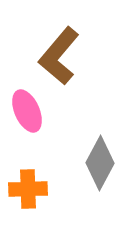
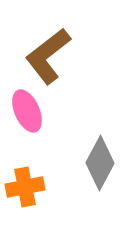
brown L-shape: moved 11 px left; rotated 12 degrees clockwise
orange cross: moved 3 px left, 2 px up; rotated 9 degrees counterclockwise
